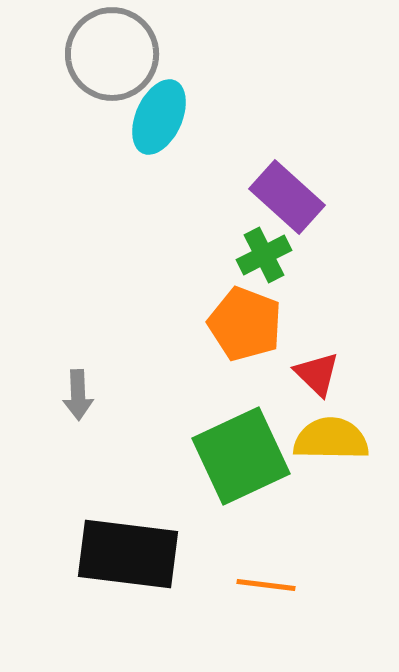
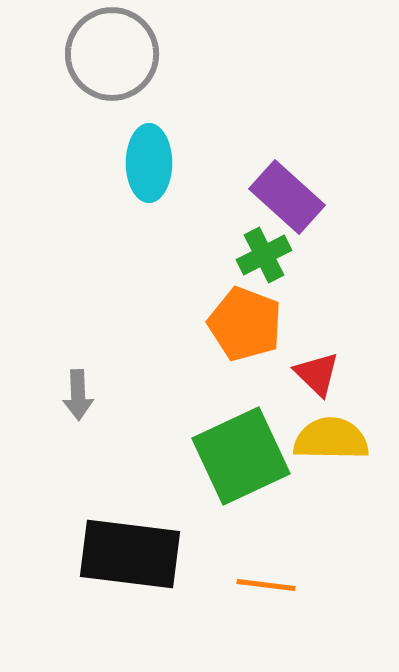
cyan ellipse: moved 10 px left, 46 px down; rotated 24 degrees counterclockwise
black rectangle: moved 2 px right
